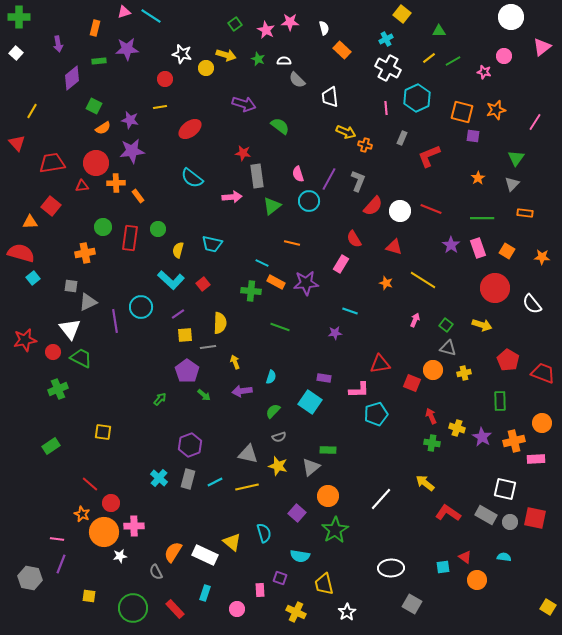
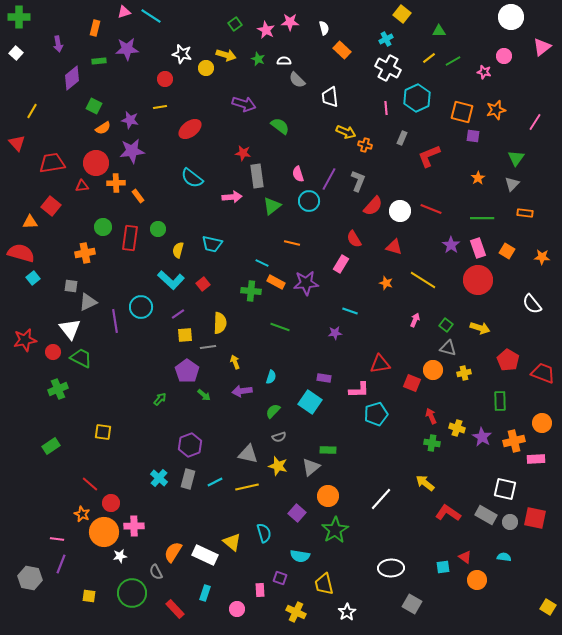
red circle at (495, 288): moved 17 px left, 8 px up
yellow arrow at (482, 325): moved 2 px left, 3 px down
green circle at (133, 608): moved 1 px left, 15 px up
